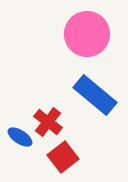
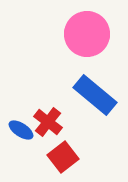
blue ellipse: moved 1 px right, 7 px up
